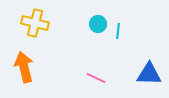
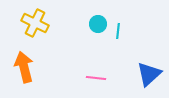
yellow cross: rotated 12 degrees clockwise
blue triangle: rotated 44 degrees counterclockwise
pink line: rotated 18 degrees counterclockwise
